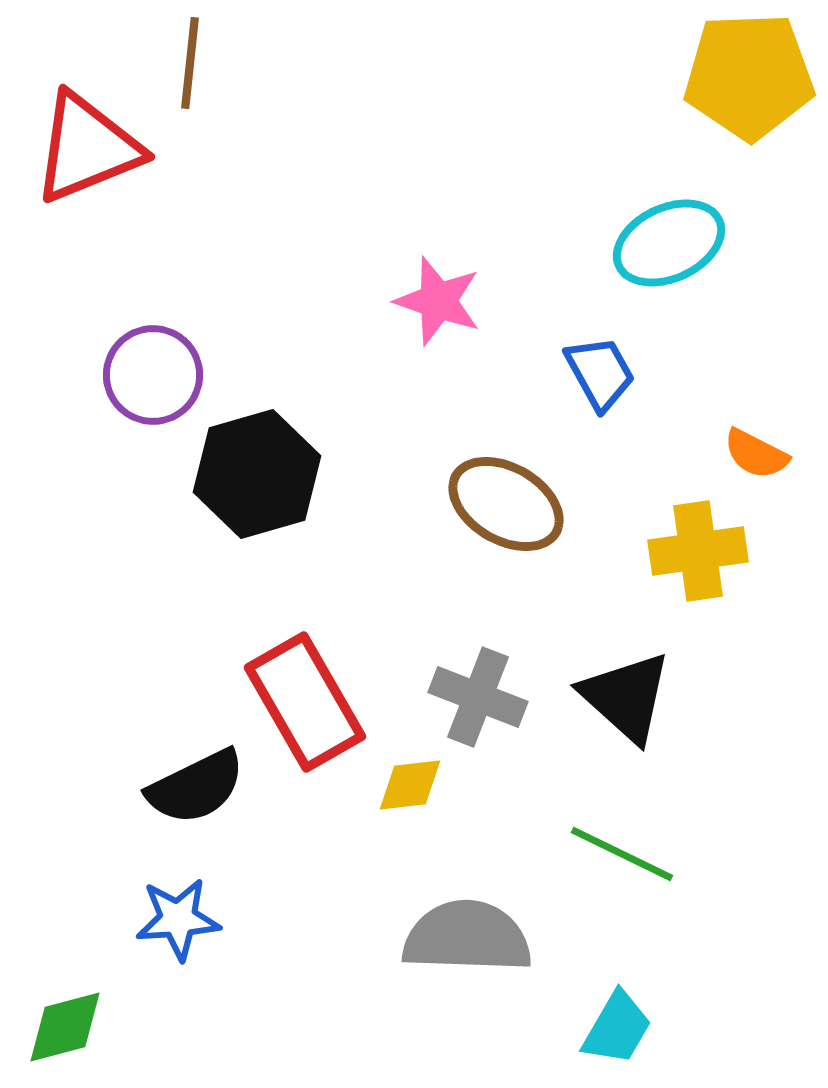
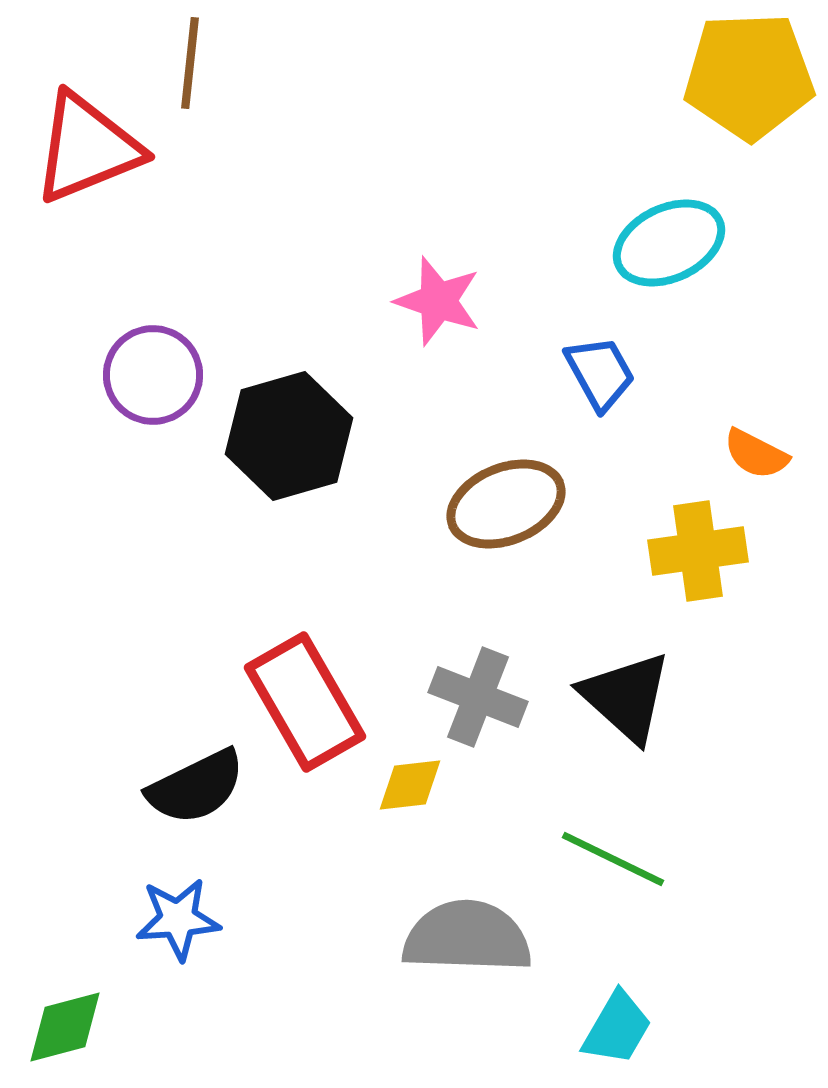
black hexagon: moved 32 px right, 38 px up
brown ellipse: rotated 52 degrees counterclockwise
green line: moved 9 px left, 5 px down
